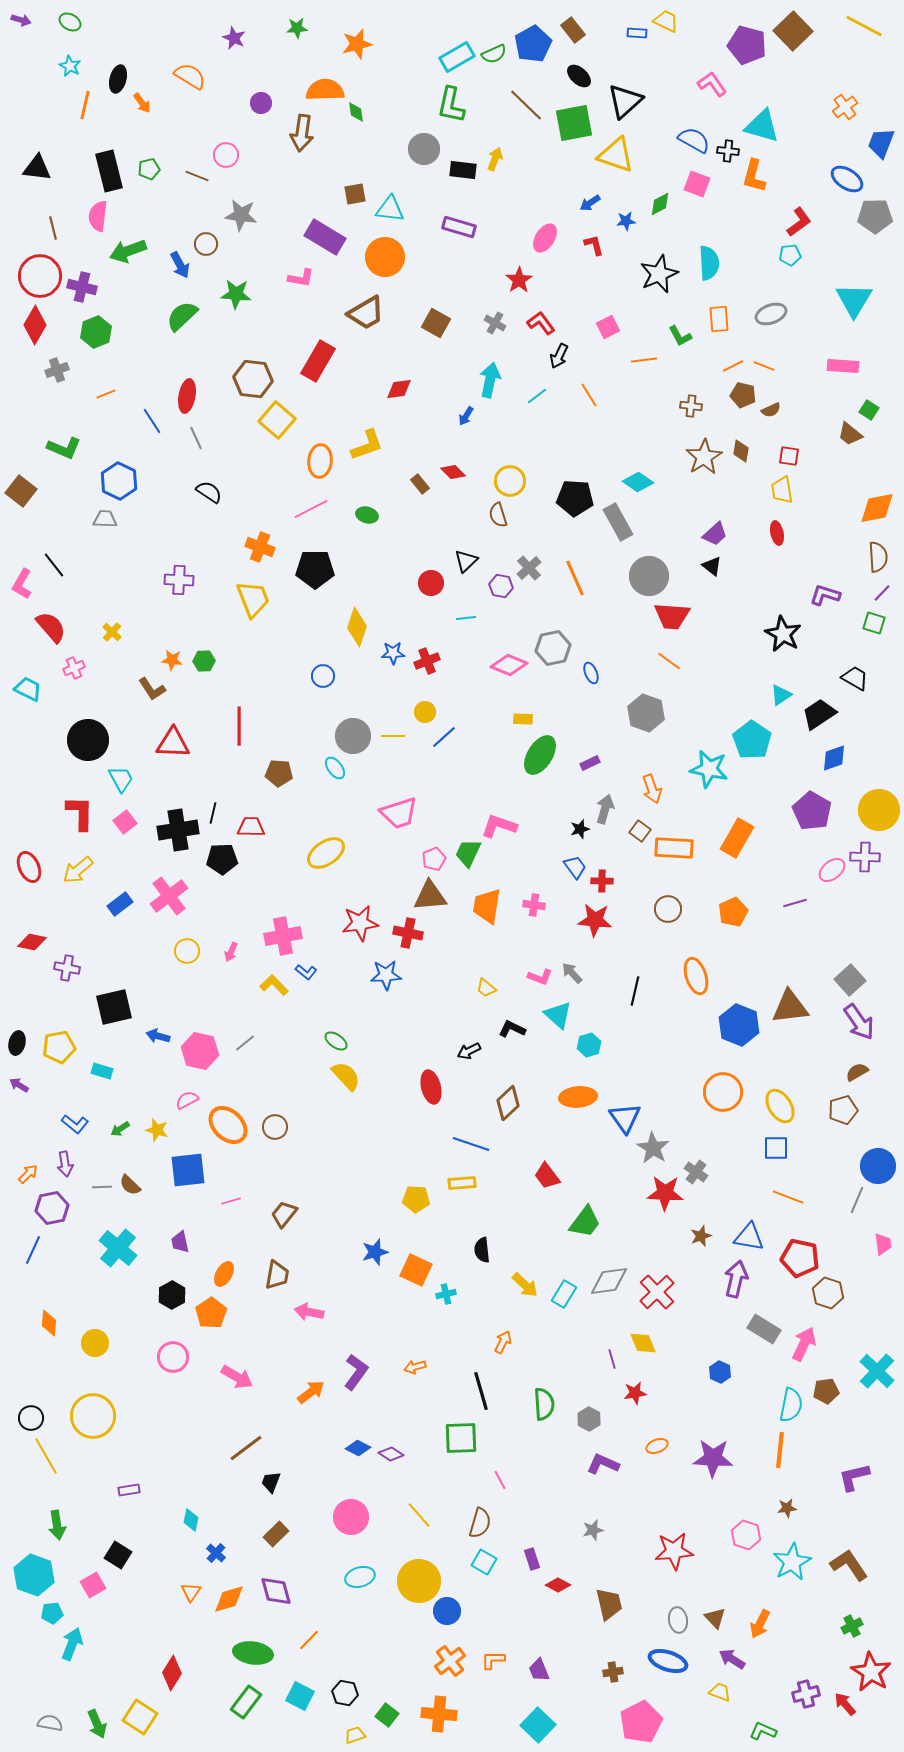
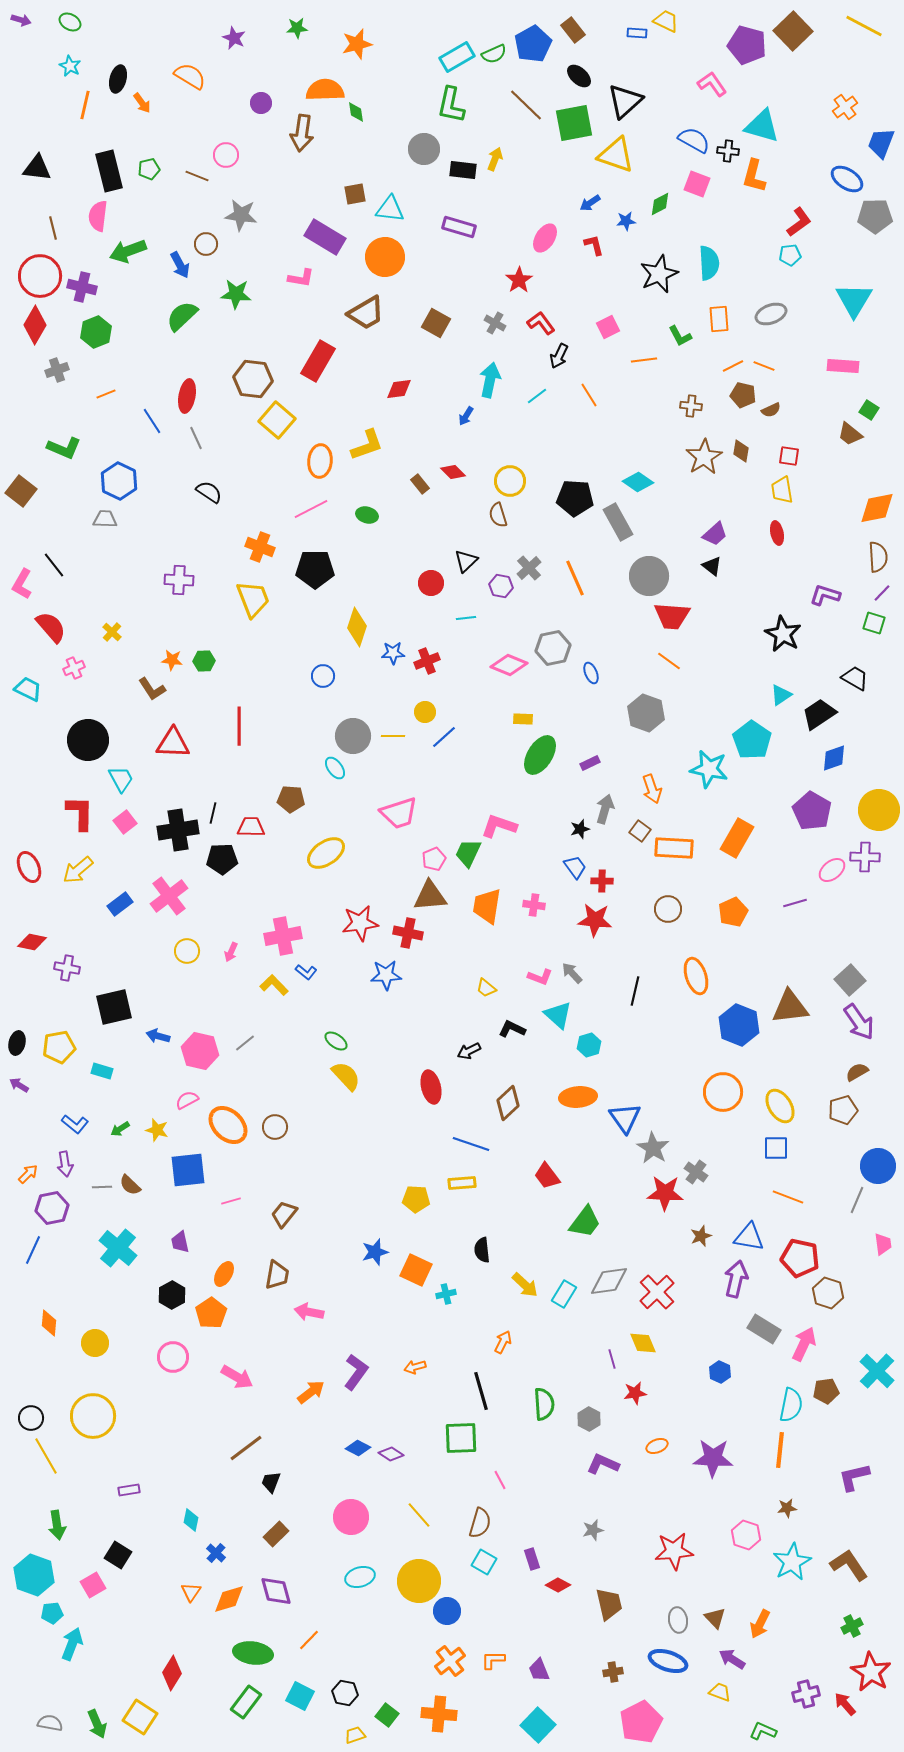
brown pentagon at (279, 773): moved 12 px right, 26 px down
